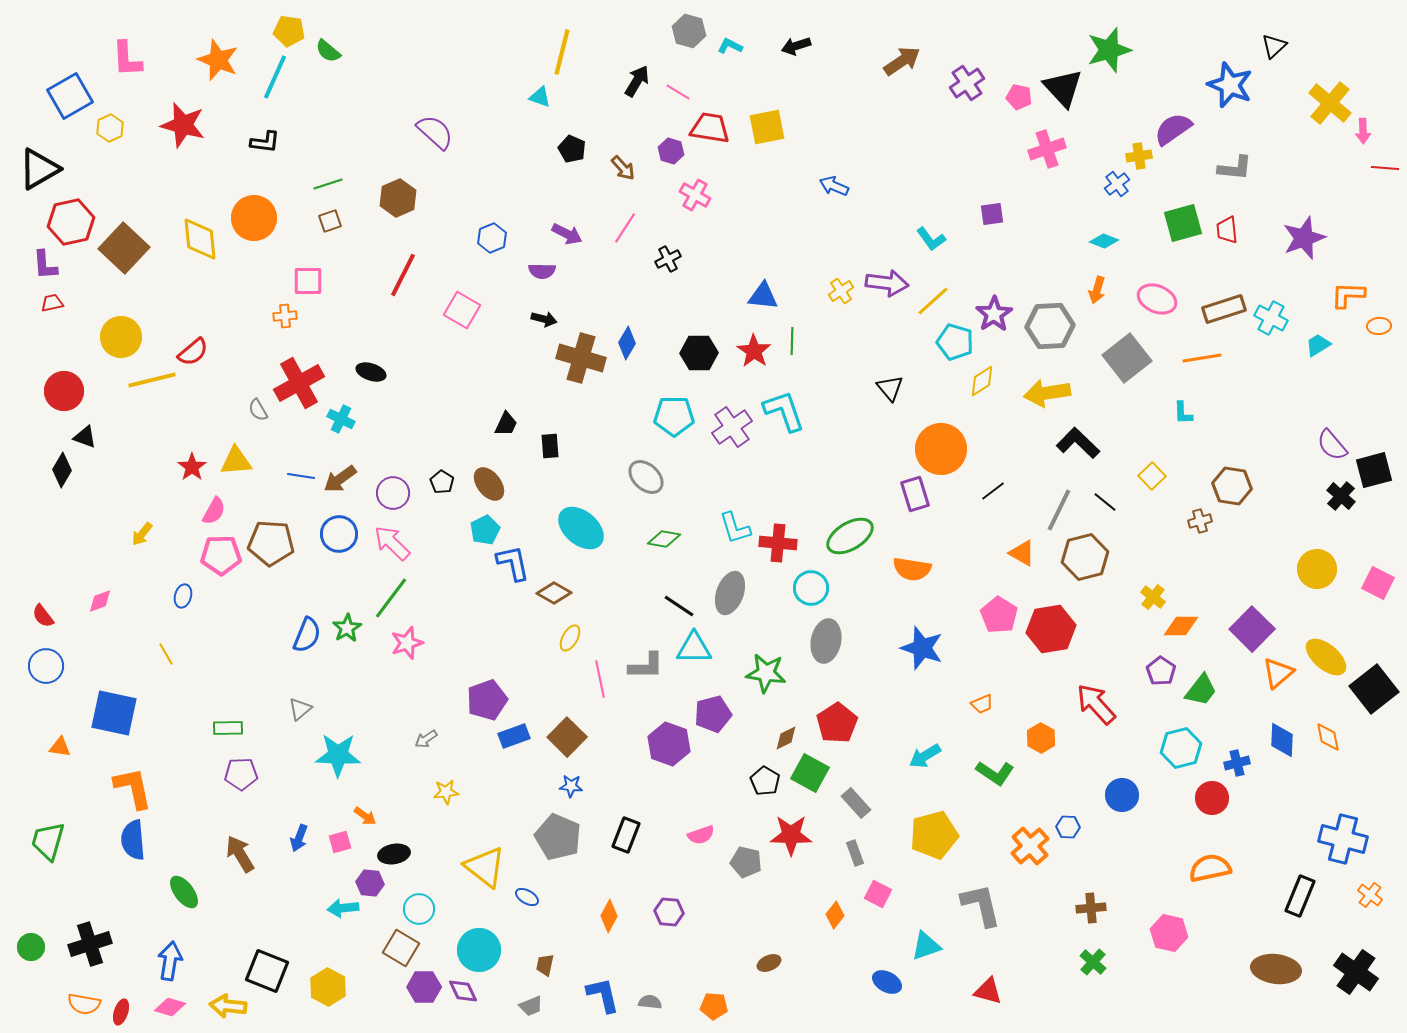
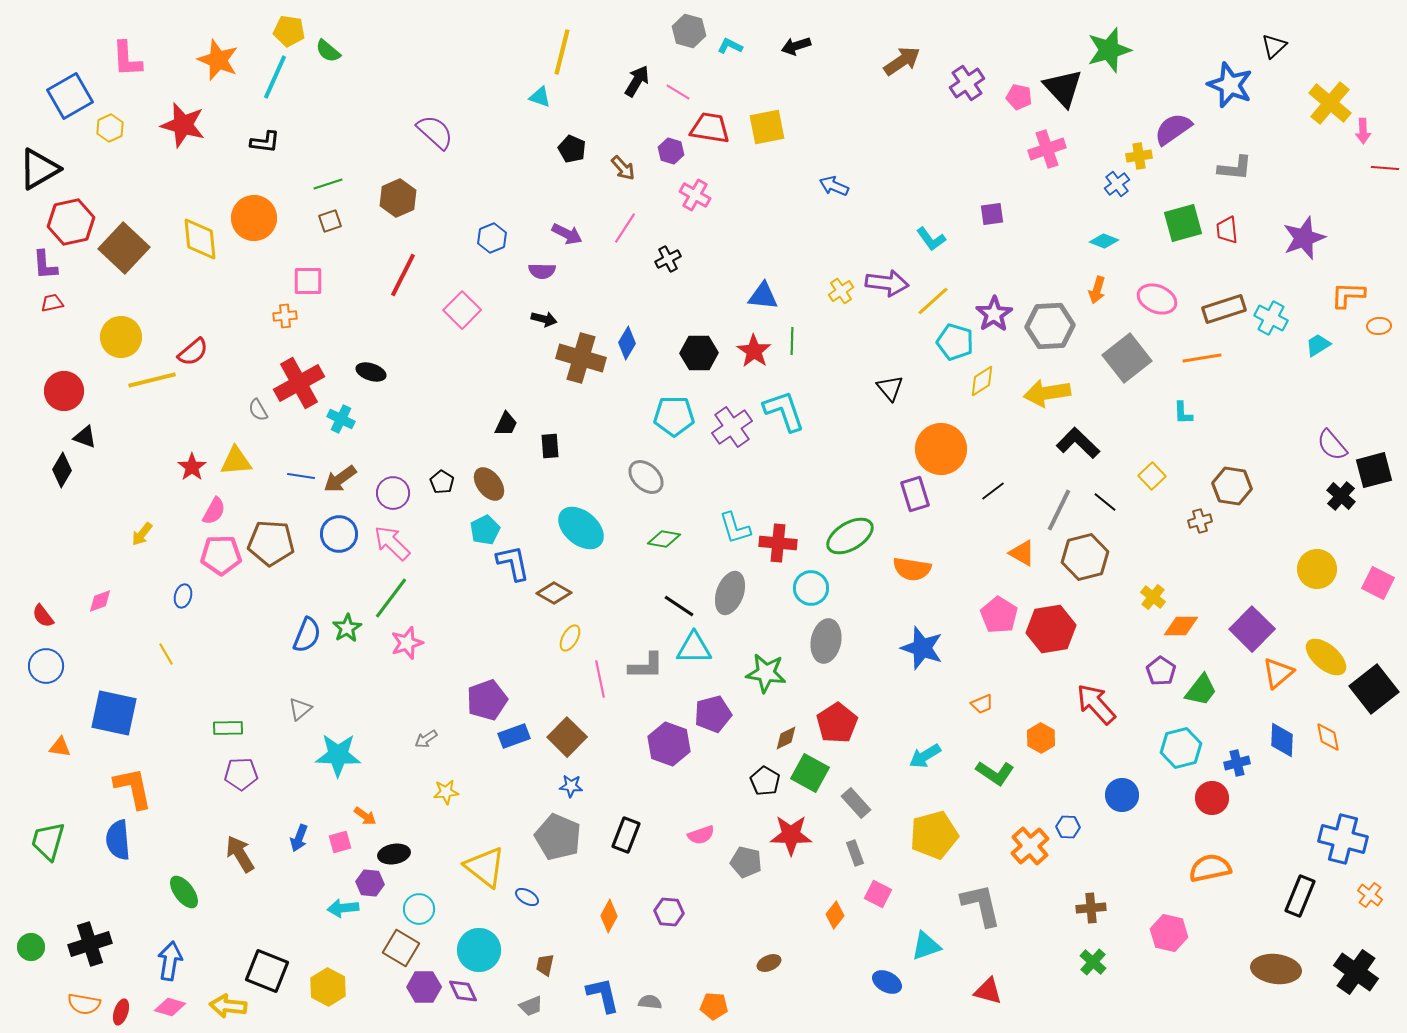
pink square at (462, 310): rotated 15 degrees clockwise
blue semicircle at (133, 840): moved 15 px left
